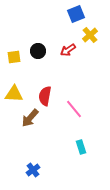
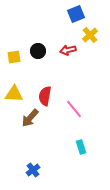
red arrow: rotated 21 degrees clockwise
